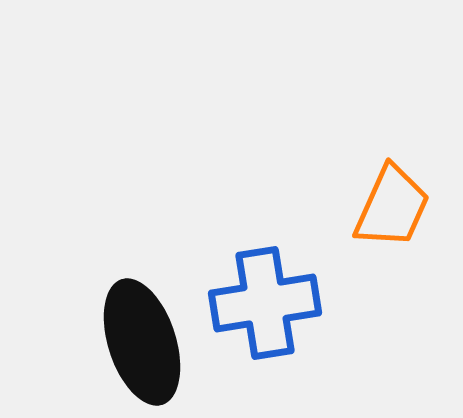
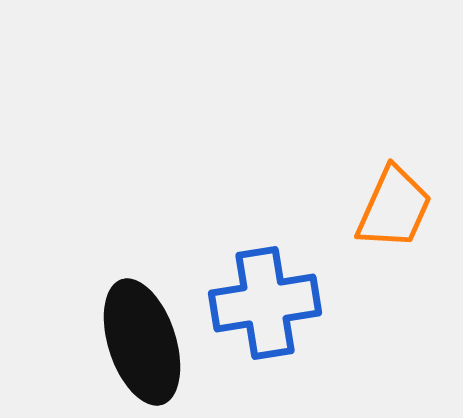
orange trapezoid: moved 2 px right, 1 px down
